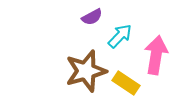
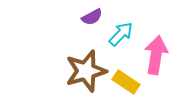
cyan arrow: moved 1 px right, 2 px up
yellow rectangle: moved 1 px up
